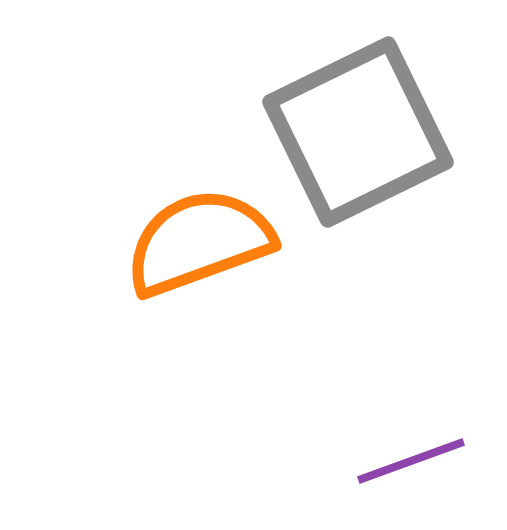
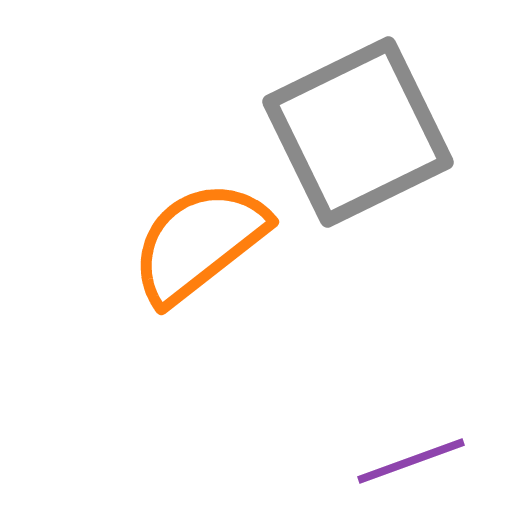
orange semicircle: rotated 18 degrees counterclockwise
